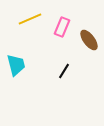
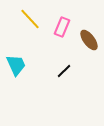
yellow line: rotated 70 degrees clockwise
cyan trapezoid: rotated 10 degrees counterclockwise
black line: rotated 14 degrees clockwise
